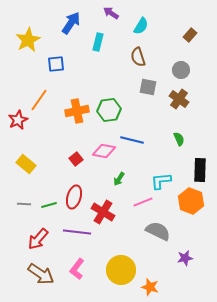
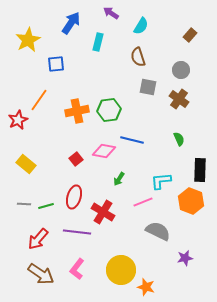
green line: moved 3 px left, 1 px down
orange star: moved 4 px left
